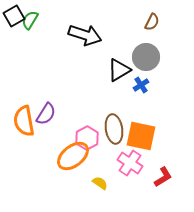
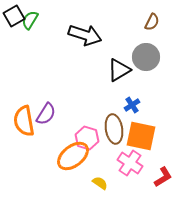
blue cross: moved 9 px left, 20 px down
pink hexagon: rotated 15 degrees counterclockwise
